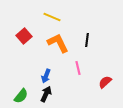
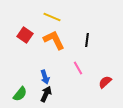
red square: moved 1 px right, 1 px up; rotated 14 degrees counterclockwise
orange L-shape: moved 4 px left, 3 px up
pink line: rotated 16 degrees counterclockwise
blue arrow: moved 1 px left, 1 px down; rotated 40 degrees counterclockwise
green semicircle: moved 1 px left, 2 px up
